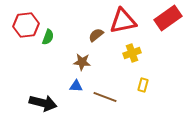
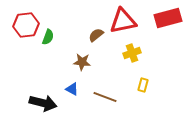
red rectangle: rotated 20 degrees clockwise
blue triangle: moved 4 px left, 3 px down; rotated 24 degrees clockwise
